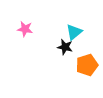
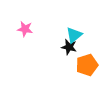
cyan triangle: moved 3 px down
black star: moved 4 px right
